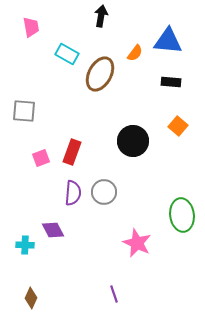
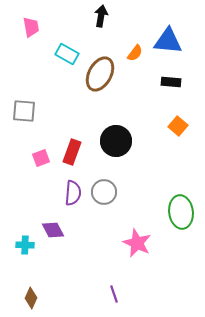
black circle: moved 17 px left
green ellipse: moved 1 px left, 3 px up
